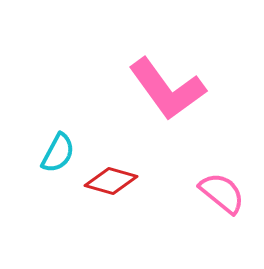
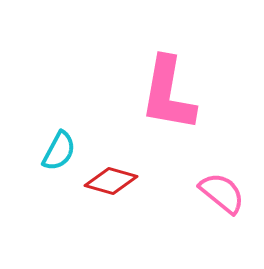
pink L-shape: moved 1 px right, 5 px down; rotated 46 degrees clockwise
cyan semicircle: moved 1 px right, 2 px up
